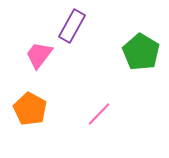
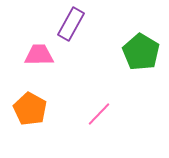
purple rectangle: moved 1 px left, 2 px up
pink trapezoid: rotated 52 degrees clockwise
